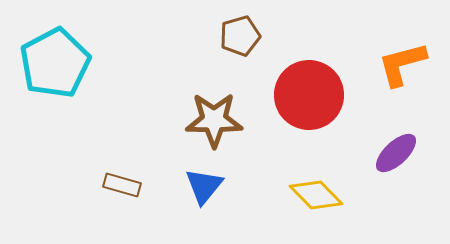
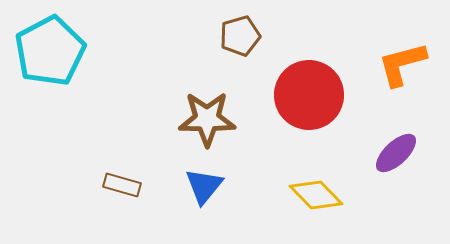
cyan pentagon: moved 5 px left, 12 px up
brown star: moved 7 px left, 1 px up
